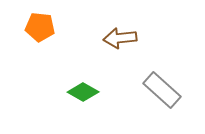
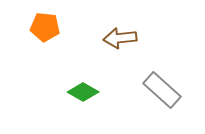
orange pentagon: moved 5 px right
